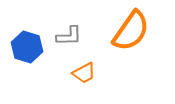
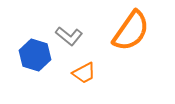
gray L-shape: rotated 40 degrees clockwise
blue hexagon: moved 8 px right, 8 px down
